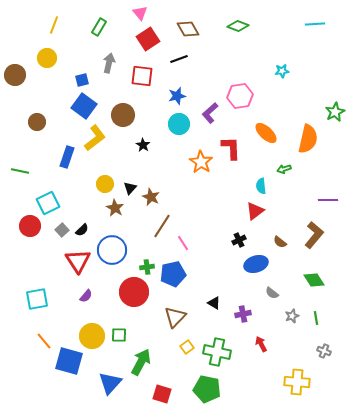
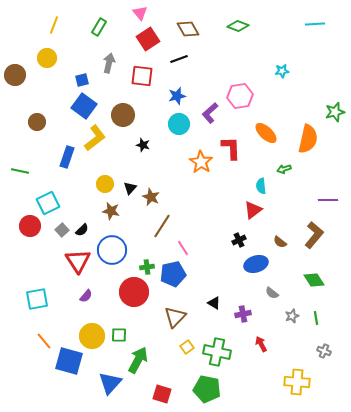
green star at (335, 112): rotated 12 degrees clockwise
black star at (143, 145): rotated 16 degrees counterclockwise
brown star at (115, 208): moved 4 px left, 3 px down; rotated 18 degrees counterclockwise
red triangle at (255, 211): moved 2 px left, 1 px up
pink line at (183, 243): moved 5 px down
green arrow at (141, 362): moved 3 px left, 2 px up
